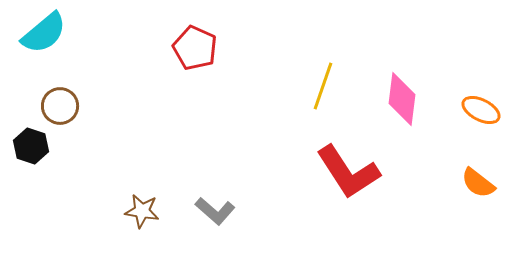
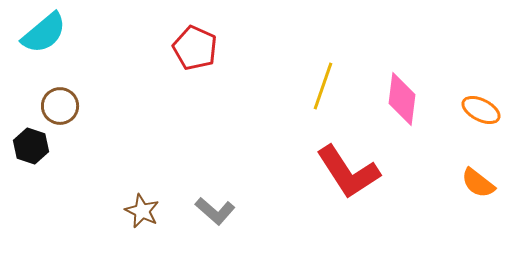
brown star: rotated 16 degrees clockwise
